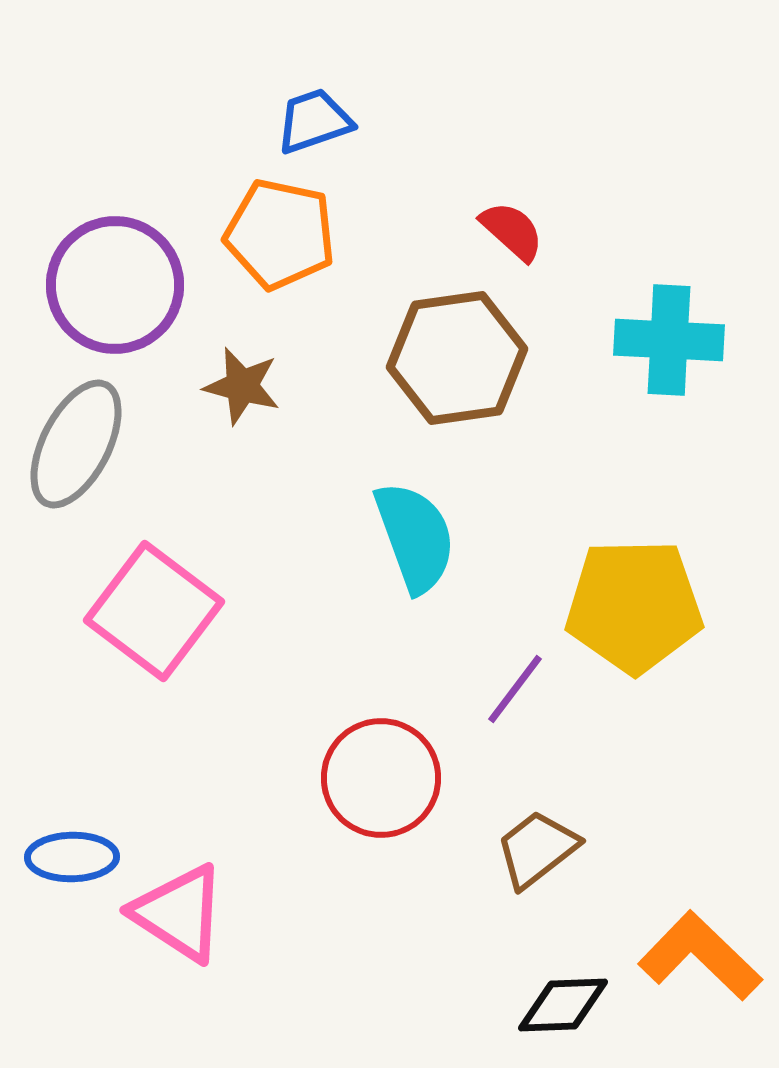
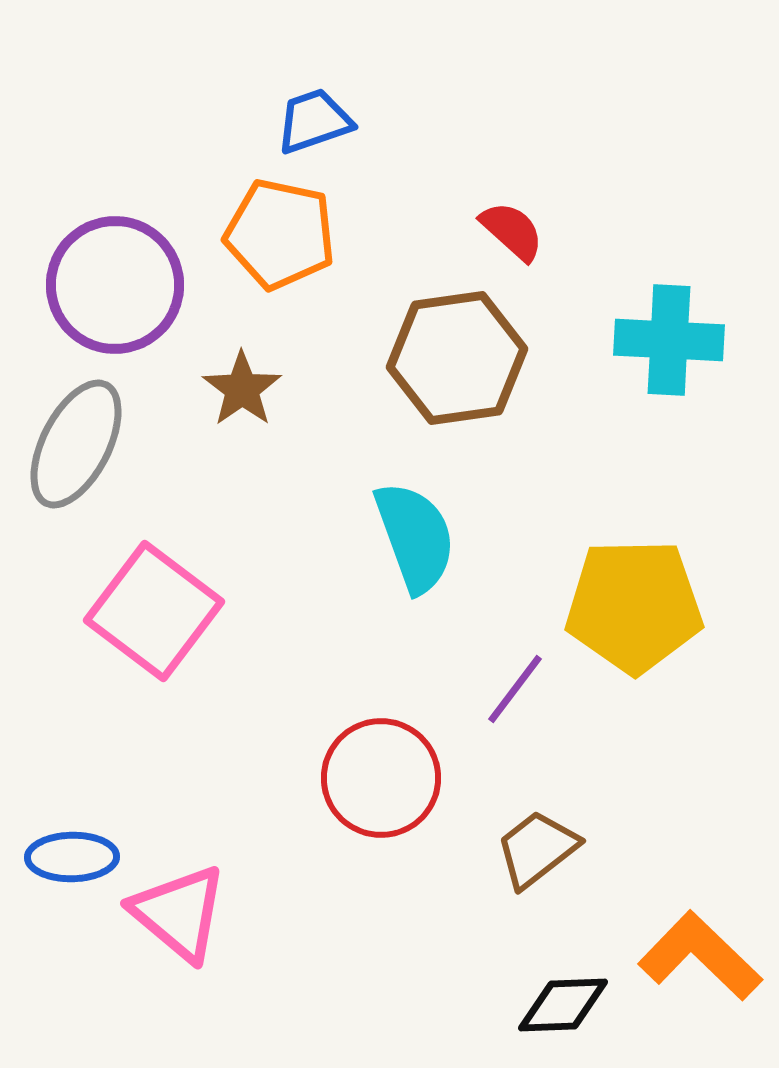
brown star: moved 3 px down; rotated 22 degrees clockwise
pink triangle: rotated 7 degrees clockwise
